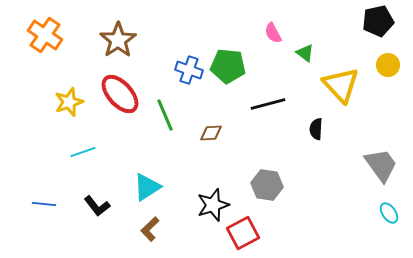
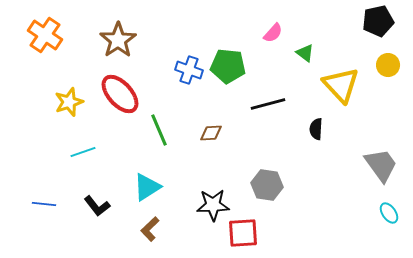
pink semicircle: rotated 110 degrees counterclockwise
green line: moved 6 px left, 15 px down
black star: rotated 16 degrees clockwise
red square: rotated 24 degrees clockwise
